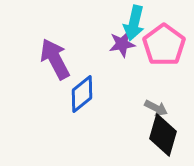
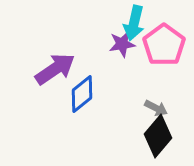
purple arrow: moved 10 px down; rotated 84 degrees clockwise
black diamond: moved 5 px left, 1 px down; rotated 24 degrees clockwise
